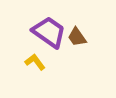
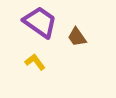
purple trapezoid: moved 9 px left, 10 px up
